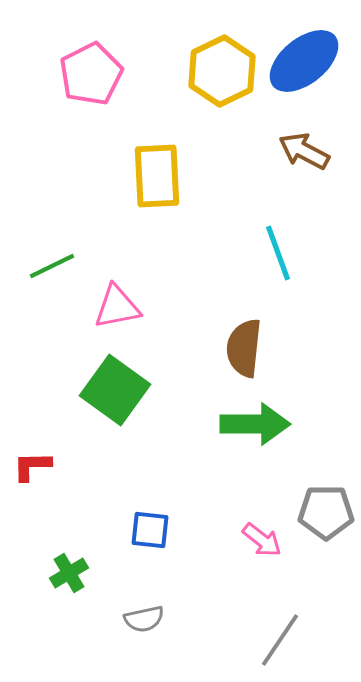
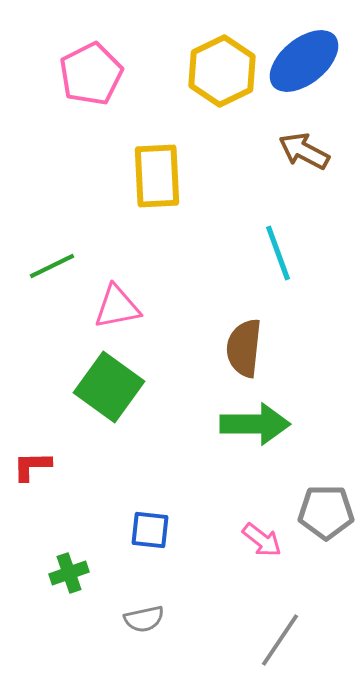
green square: moved 6 px left, 3 px up
green cross: rotated 12 degrees clockwise
